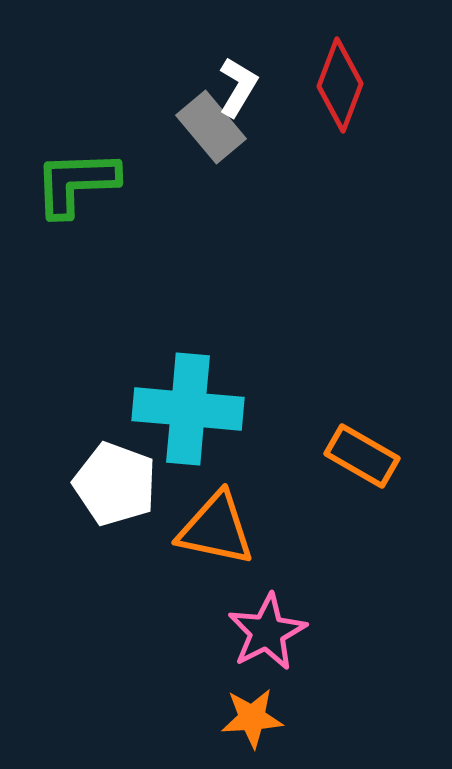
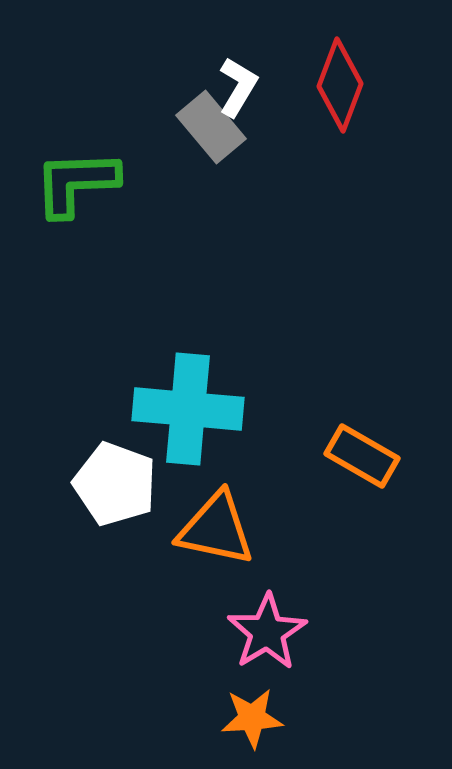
pink star: rotated 4 degrees counterclockwise
